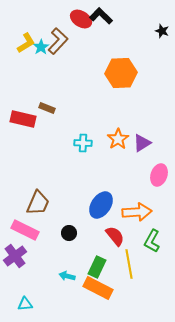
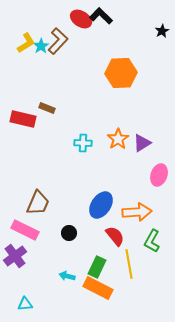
black star: rotated 24 degrees clockwise
cyan star: moved 1 px up
